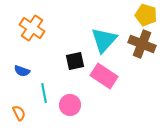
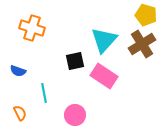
orange cross: rotated 15 degrees counterclockwise
brown cross: rotated 36 degrees clockwise
blue semicircle: moved 4 px left
pink circle: moved 5 px right, 10 px down
orange semicircle: moved 1 px right
